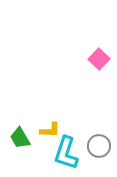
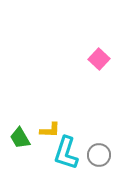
gray circle: moved 9 px down
